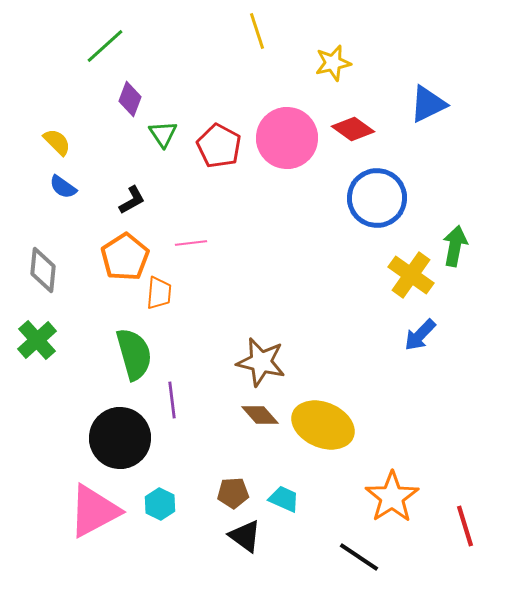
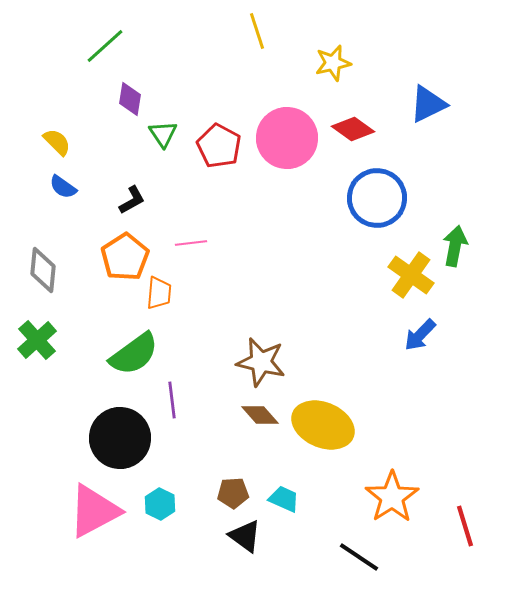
purple diamond: rotated 12 degrees counterclockwise
green semicircle: rotated 70 degrees clockwise
